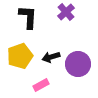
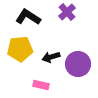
purple cross: moved 1 px right
black L-shape: rotated 60 degrees counterclockwise
yellow pentagon: moved 7 px up; rotated 15 degrees clockwise
pink rectangle: rotated 42 degrees clockwise
